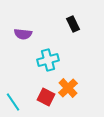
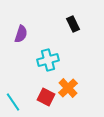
purple semicircle: moved 2 px left; rotated 78 degrees counterclockwise
